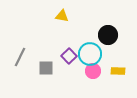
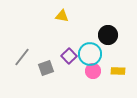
gray line: moved 2 px right; rotated 12 degrees clockwise
gray square: rotated 21 degrees counterclockwise
